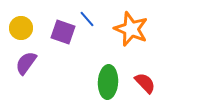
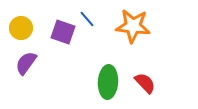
orange star: moved 2 px right, 3 px up; rotated 16 degrees counterclockwise
